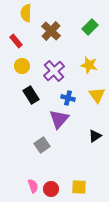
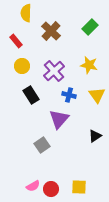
blue cross: moved 1 px right, 3 px up
pink semicircle: rotated 80 degrees clockwise
